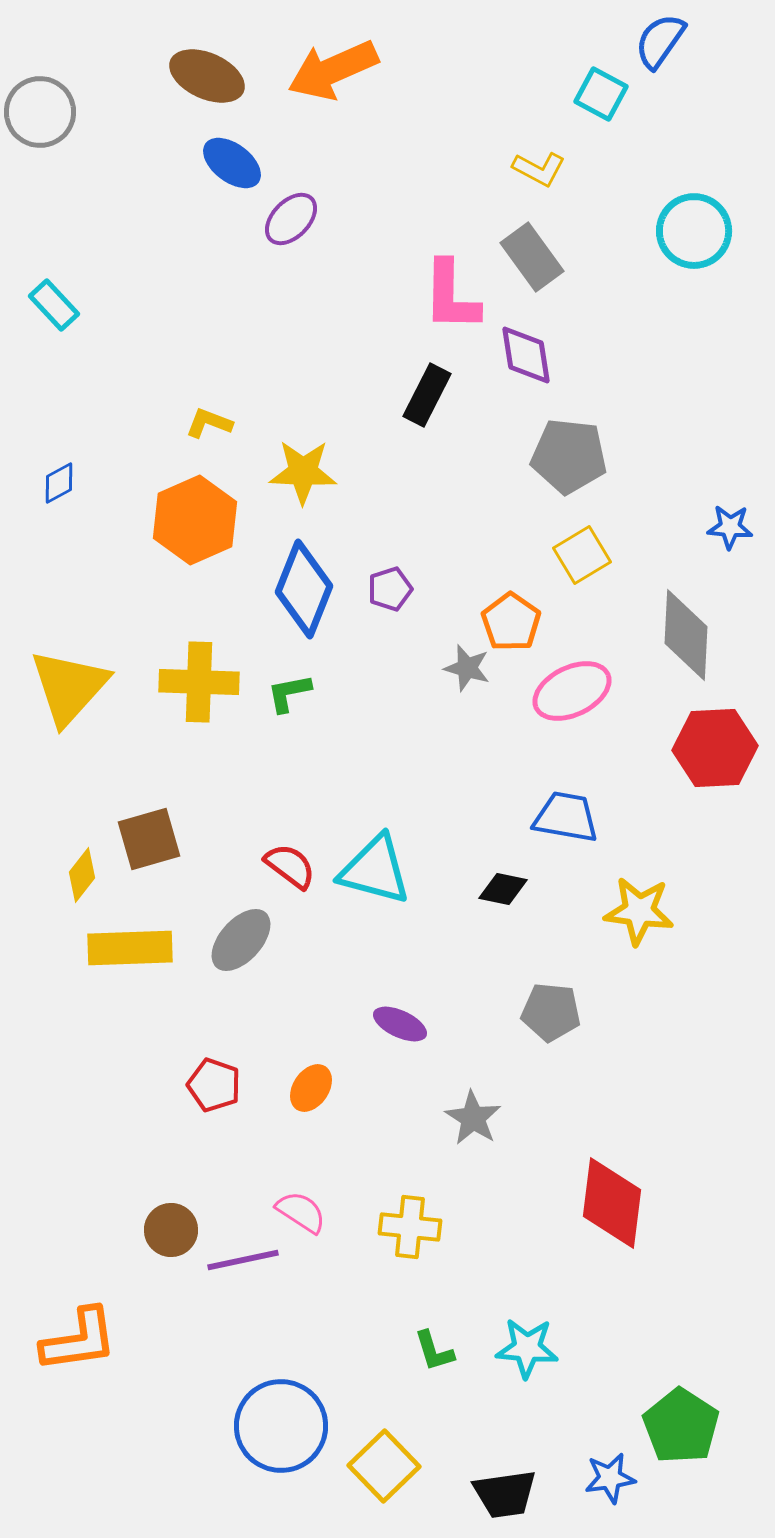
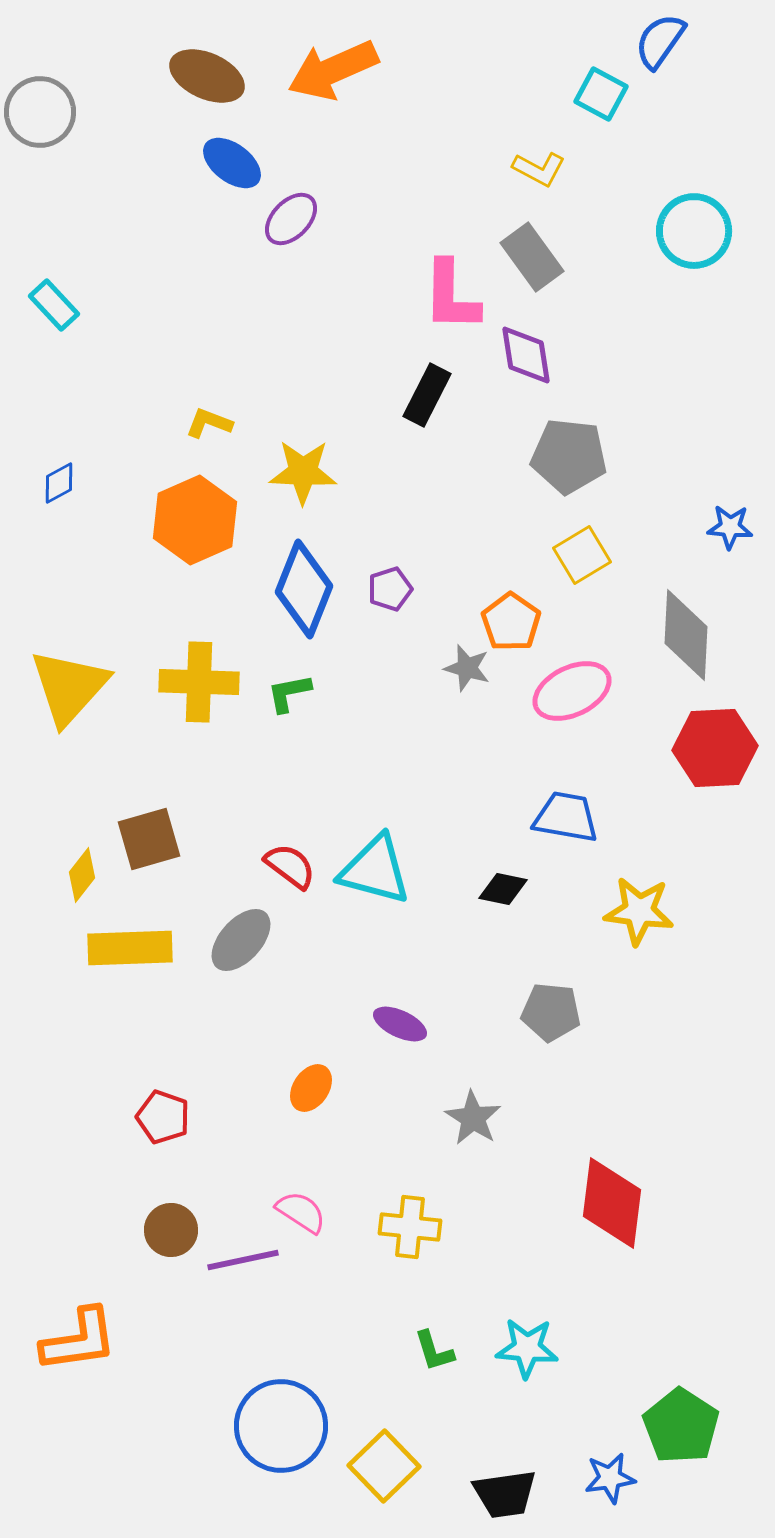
red pentagon at (214, 1085): moved 51 px left, 32 px down
